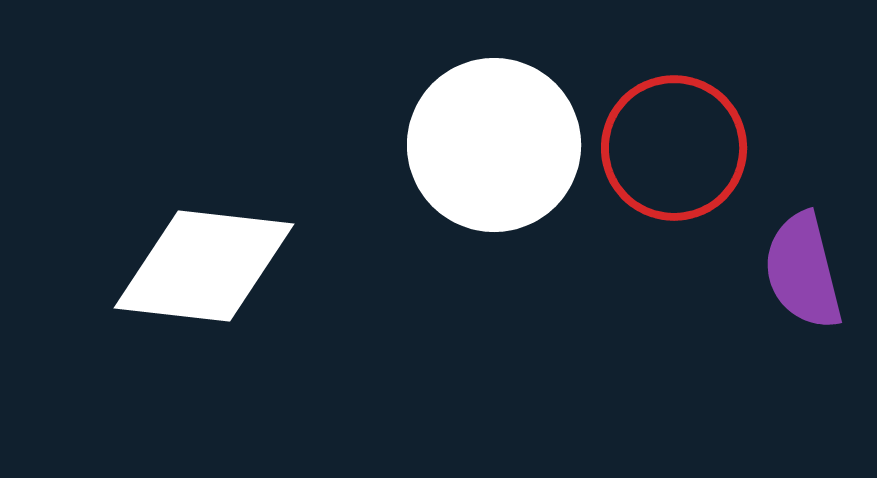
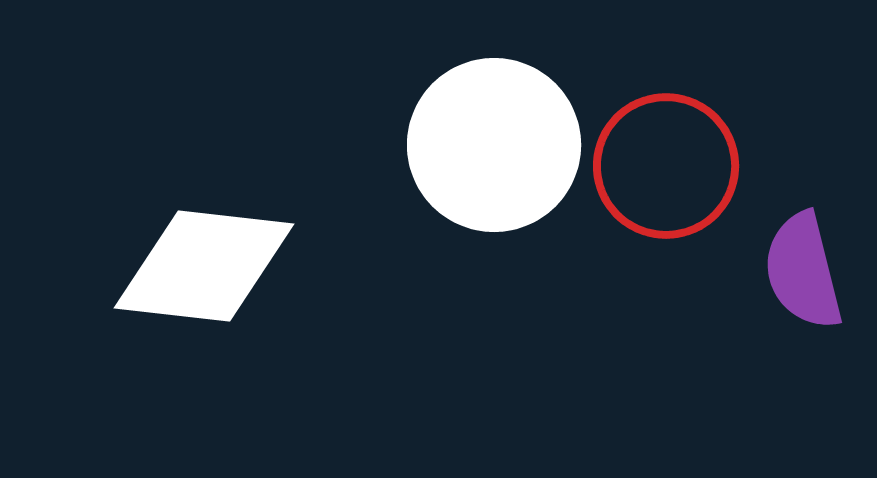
red circle: moved 8 px left, 18 px down
